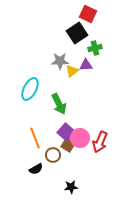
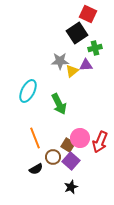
cyan ellipse: moved 2 px left, 2 px down
purple square: moved 5 px right, 29 px down
brown circle: moved 2 px down
black star: rotated 16 degrees counterclockwise
